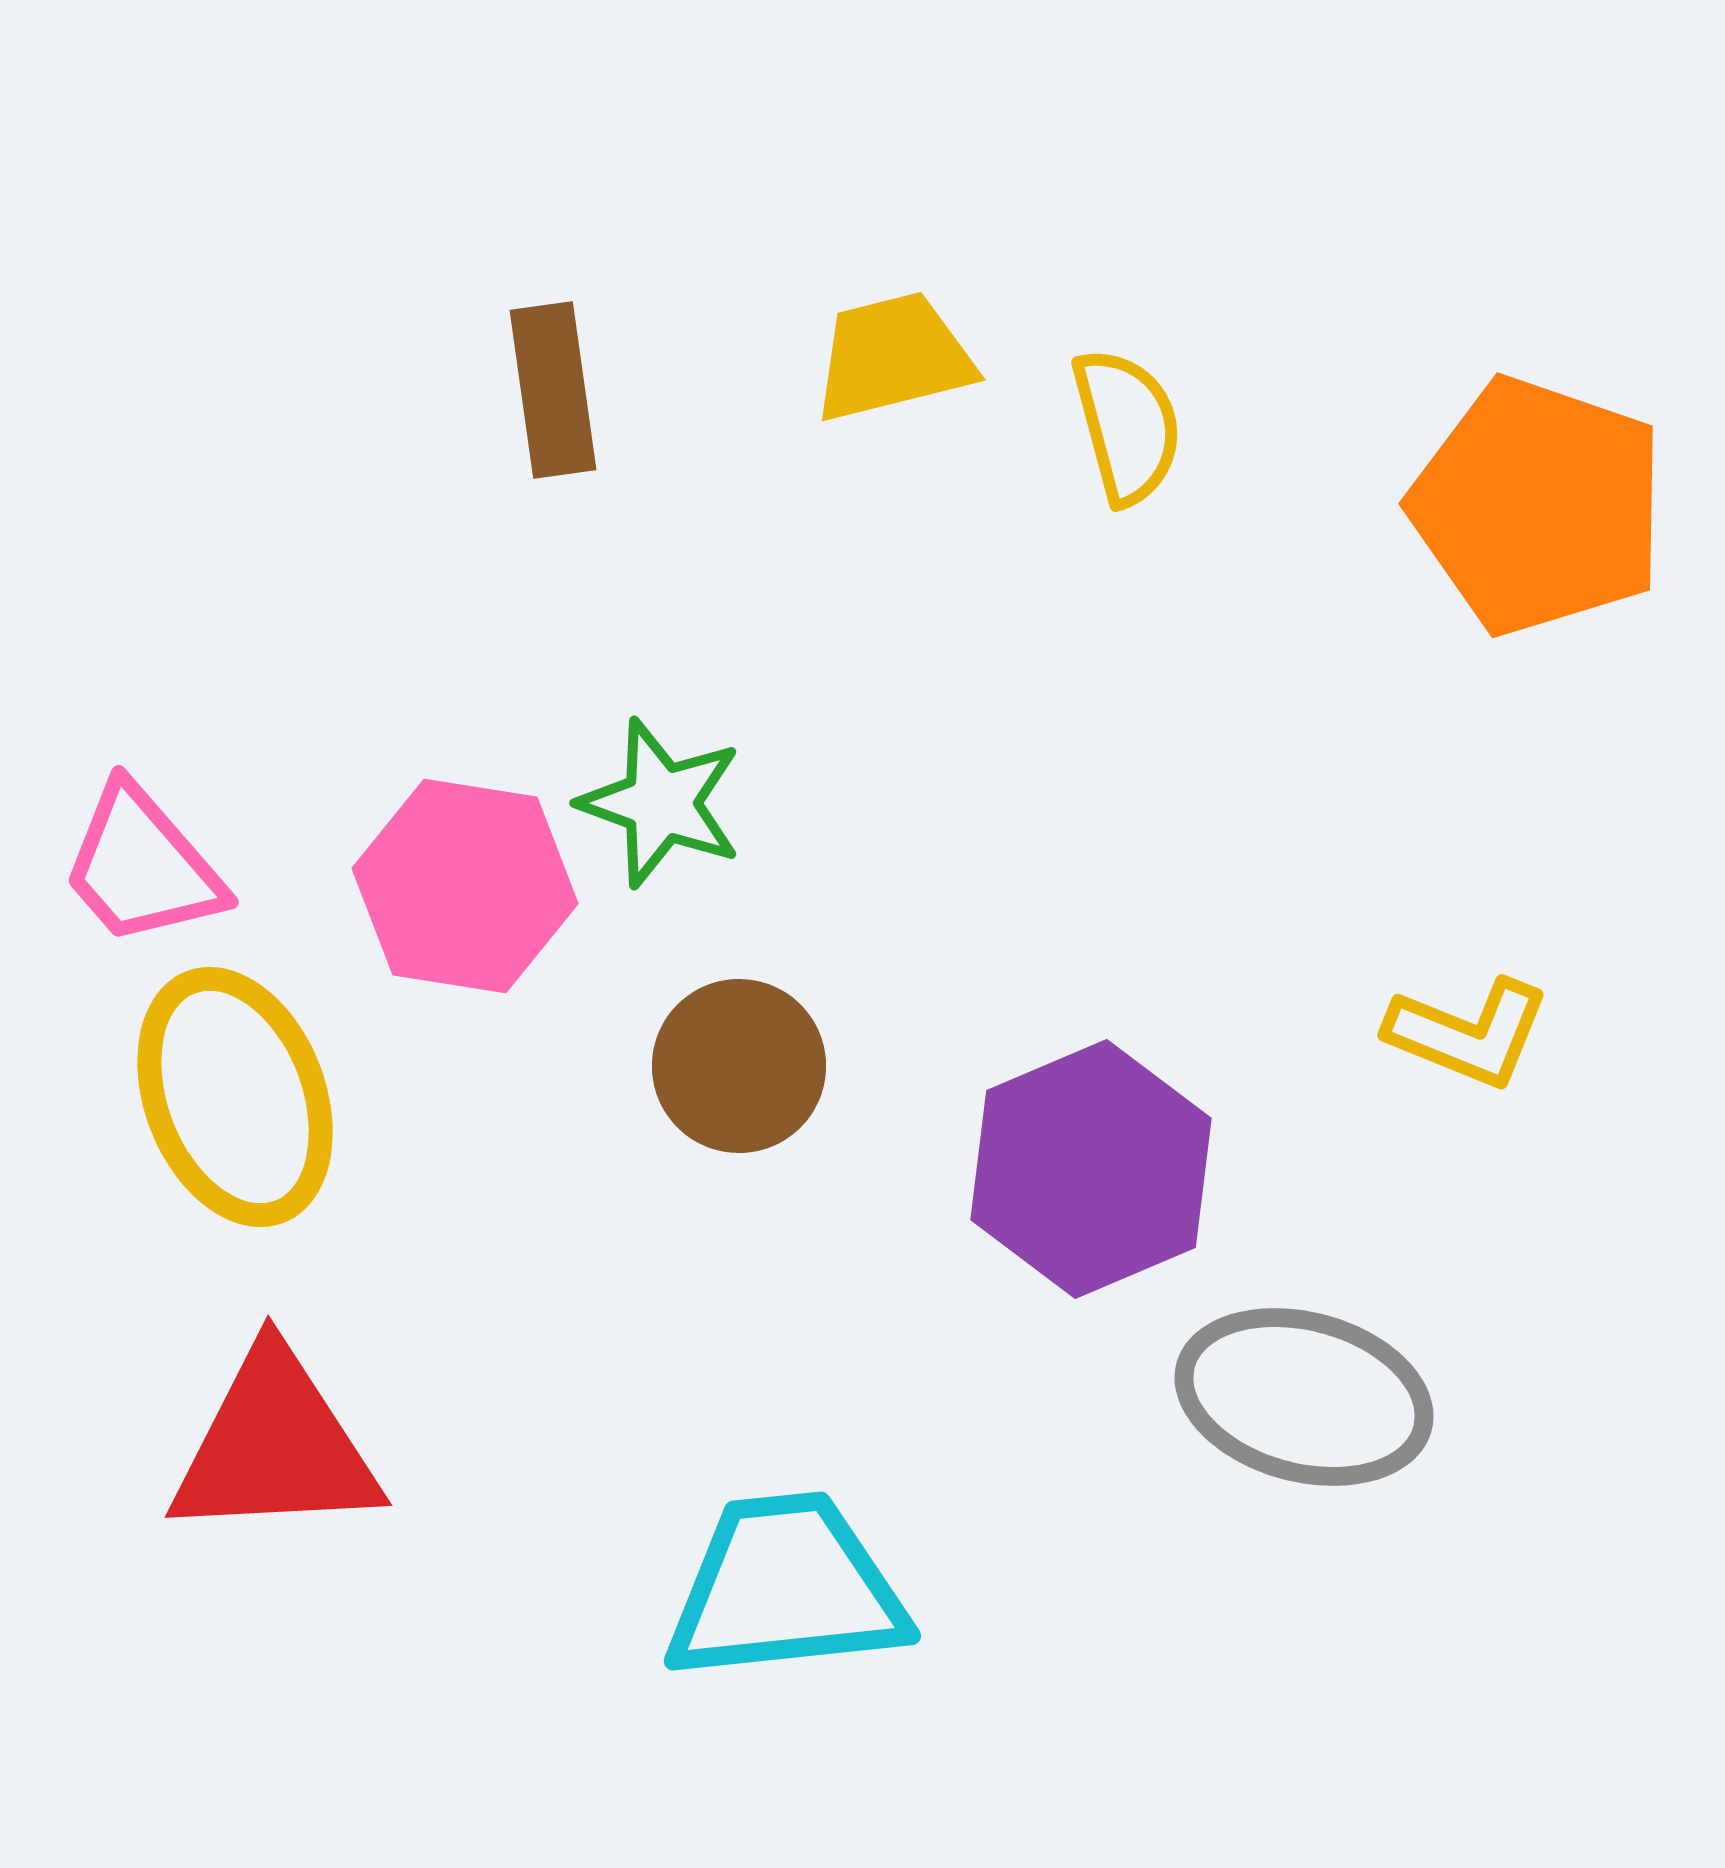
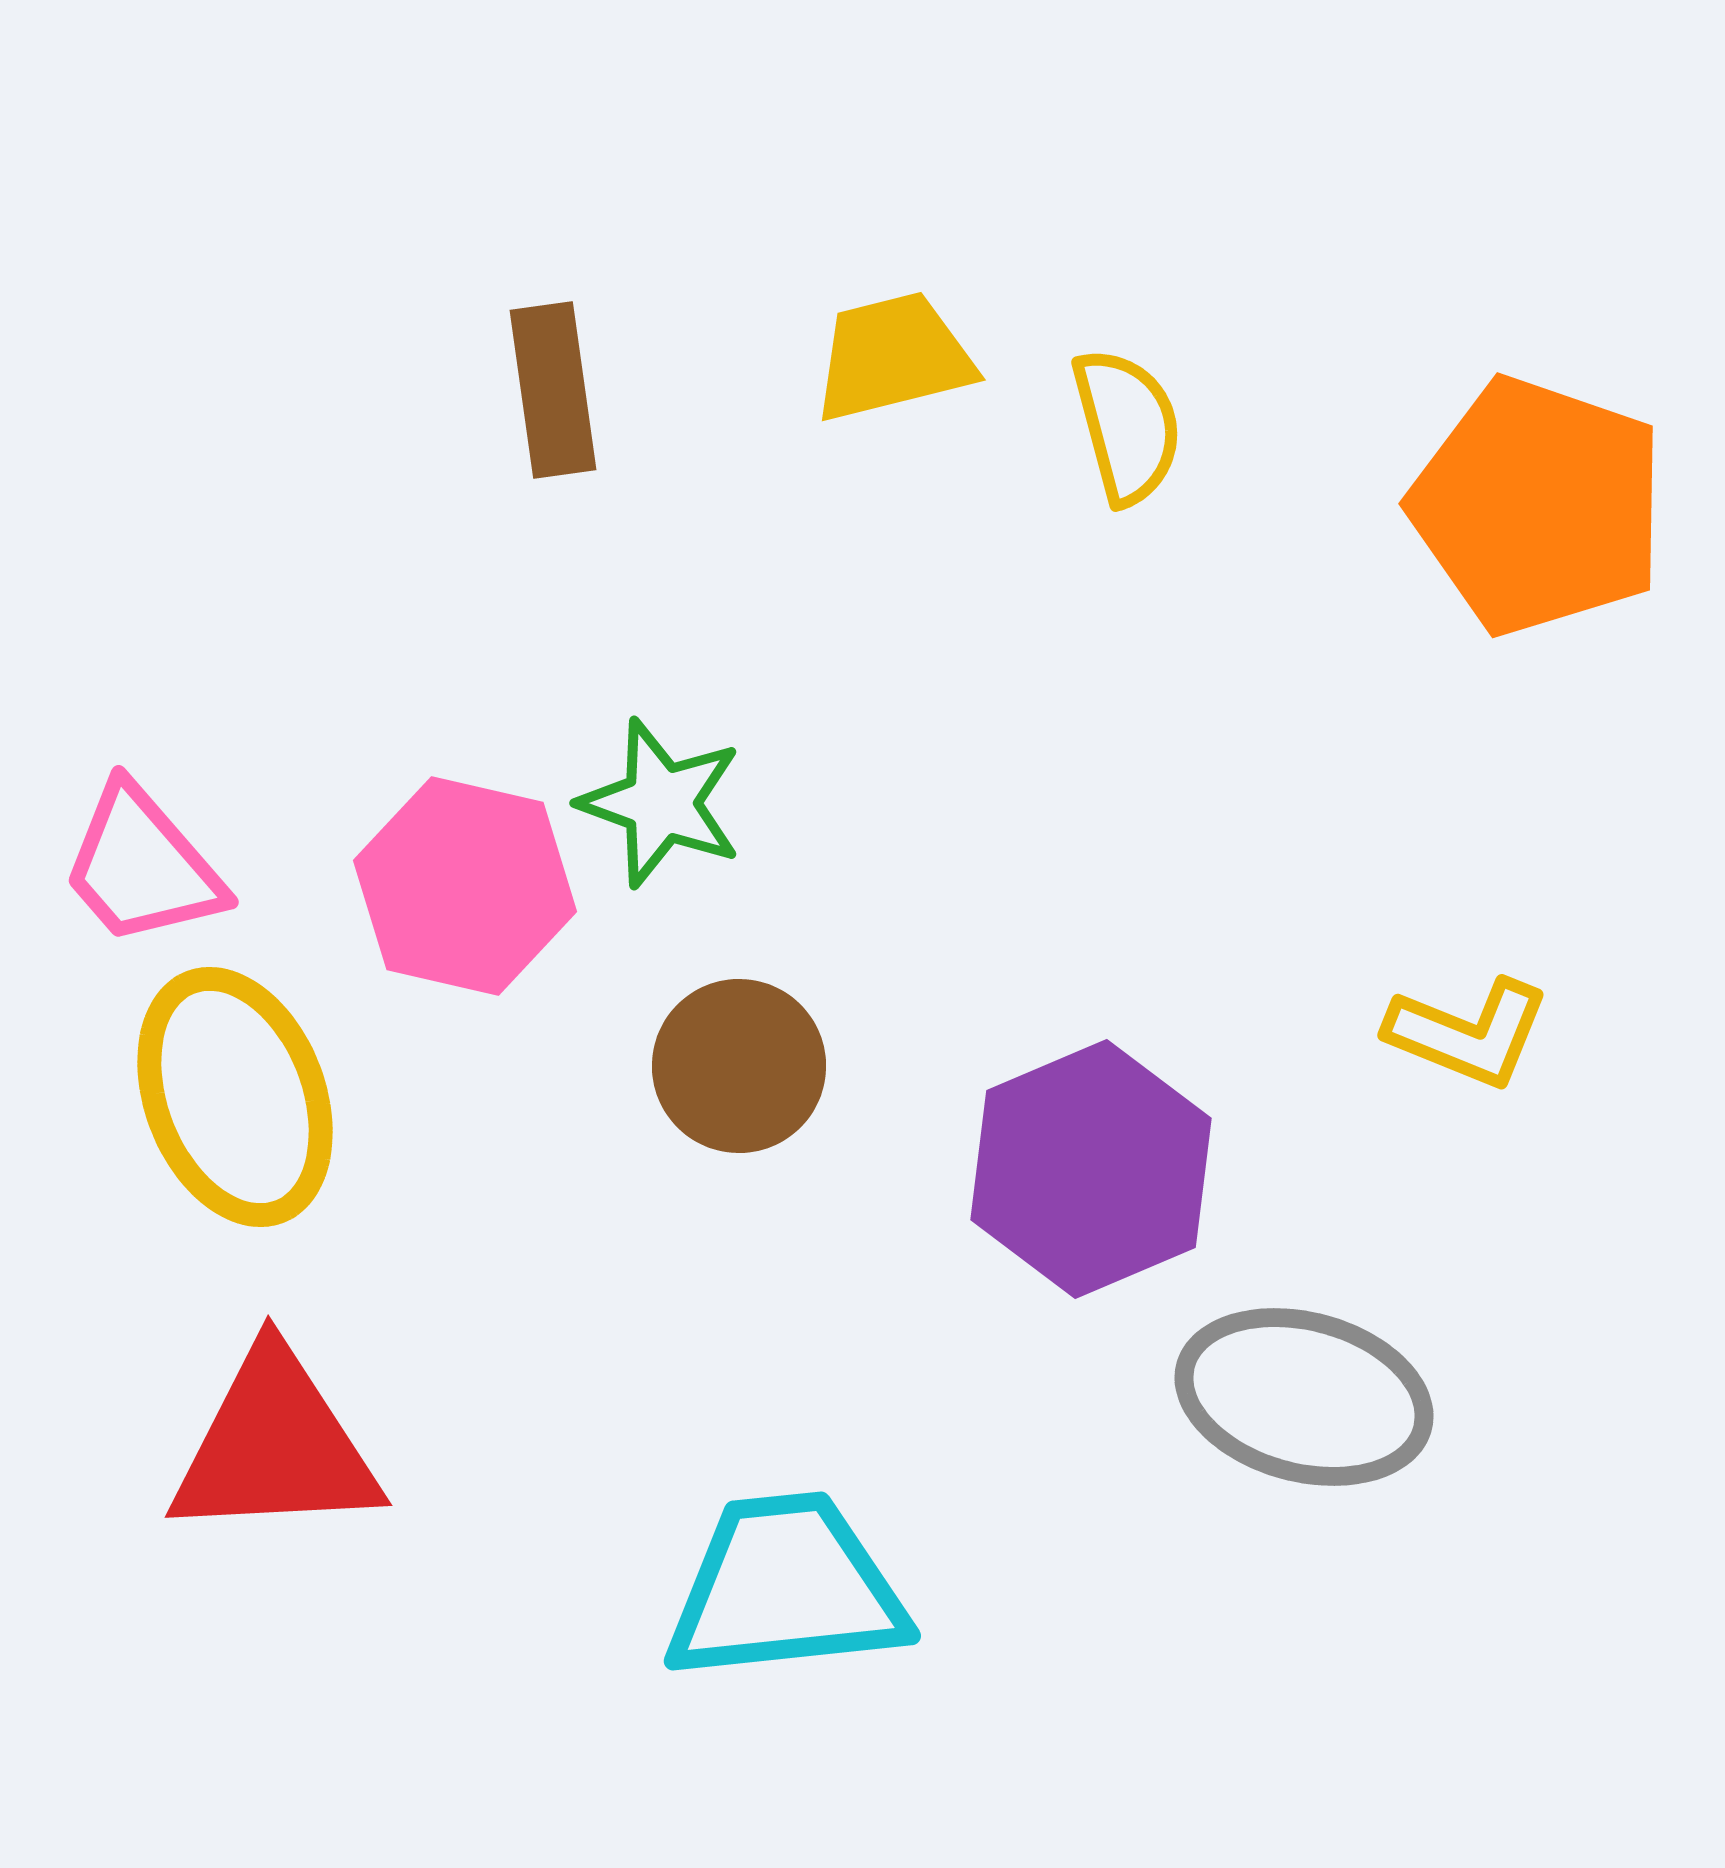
pink hexagon: rotated 4 degrees clockwise
